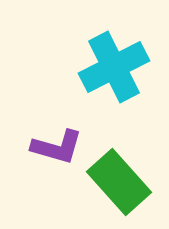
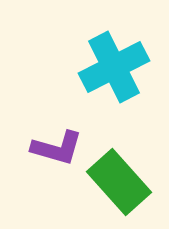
purple L-shape: moved 1 px down
